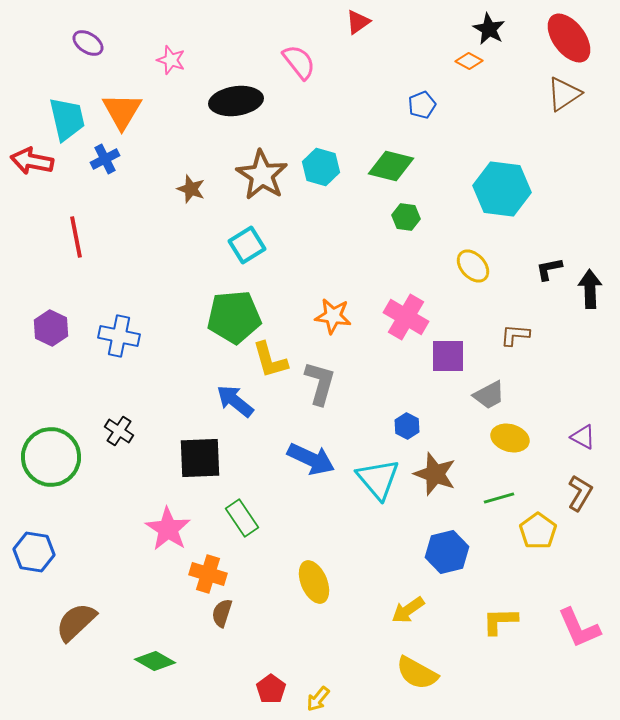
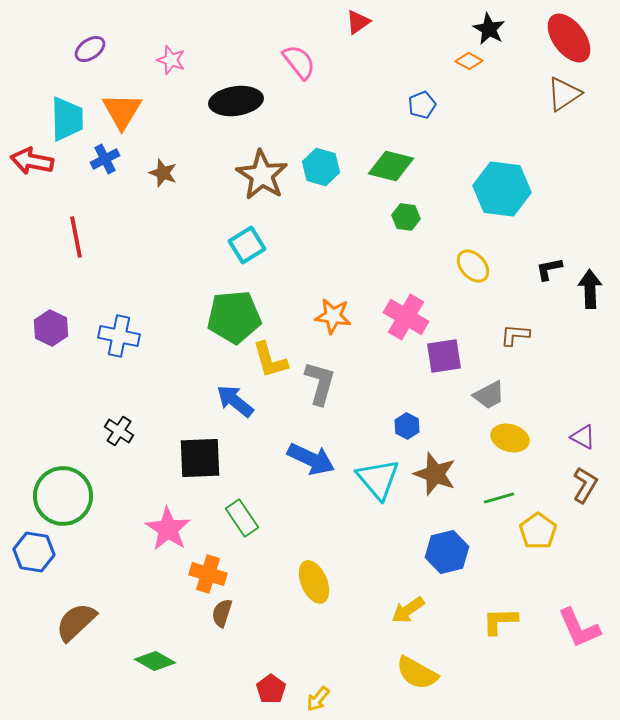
purple ellipse at (88, 43): moved 2 px right, 6 px down; rotated 68 degrees counterclockwise
cyan trapezoid at (67, 119): rotated 12 degrees clockwise
brown star at (191, 189): moved 28 px left, 16 px up
purple square at (448, 356): moved 4 px left; rotated 9 degrees counterclockwise
green circle at (51, 457): moved 12 px right, 39 px down
brown L-shape at (580, 493): moved 5 px right, 8 px up
